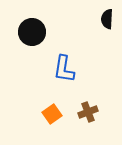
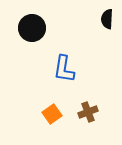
black circle: moved 4 px up
